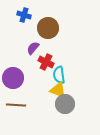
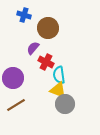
brown line: rotated 36 degrees counterclockwise
